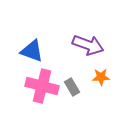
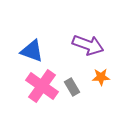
pink cross: rotated 20 degrees clockwise
